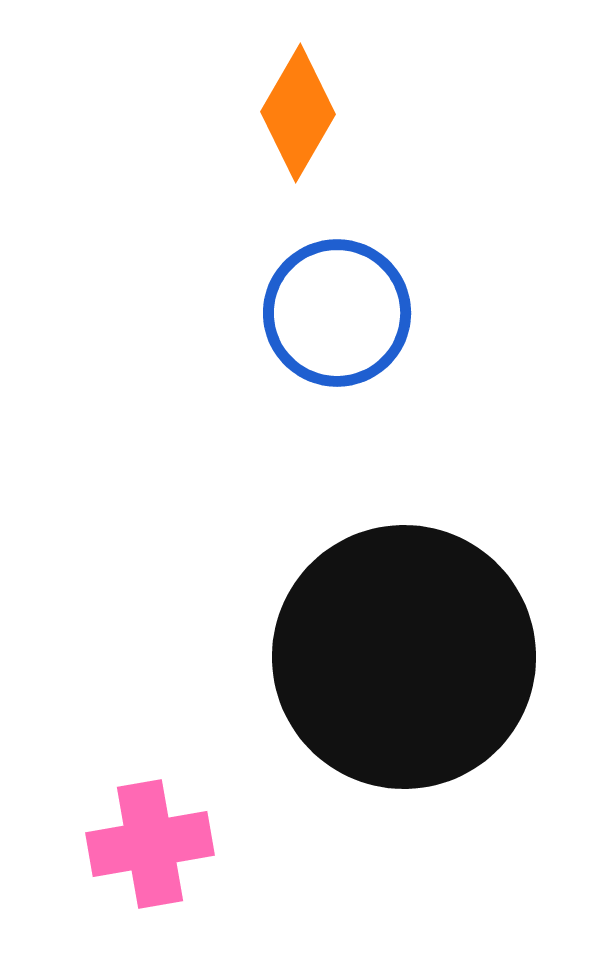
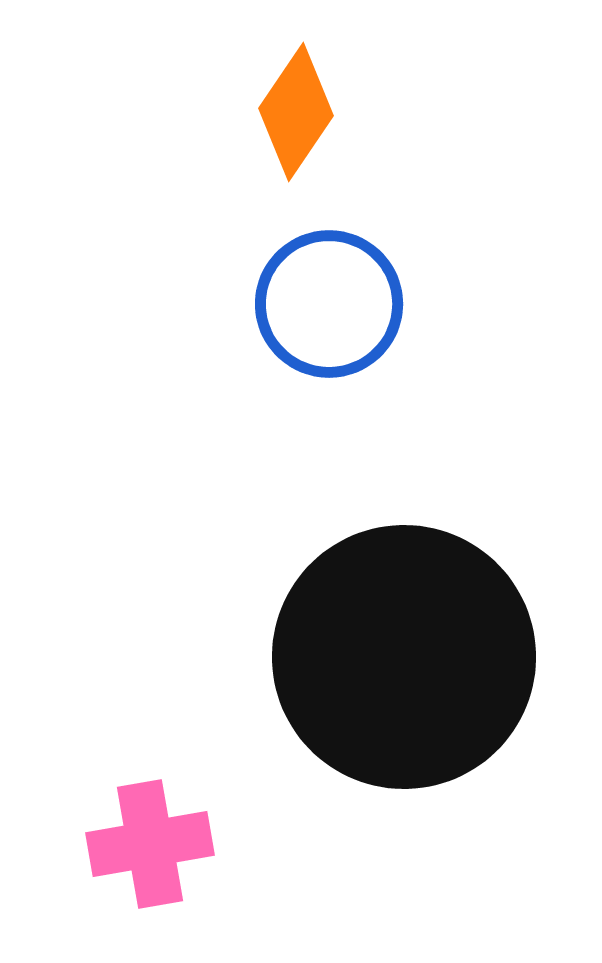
orange diamond: moved 2 px left, 1 px up; rotated 4 degrees clockwise
blue circle: moved 8 px left, 9 px up
